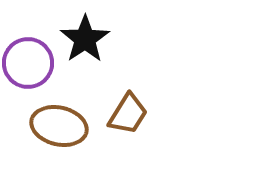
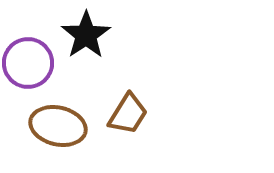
black star: moved 1 px right, 4 px up
brown ellipse: moved 1 px left
